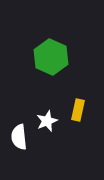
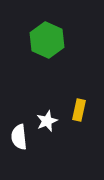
green hexagon: moved 4 px left, 17 px up
yellow rectangle: moved 1 px right
